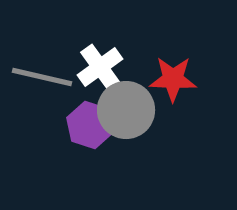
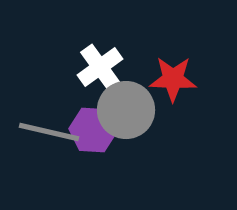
gray line: moved 7 px right, 55 px down
purple hexagon: moved 3 px right, 5 px down; rotated 15 degrees counterclockwise
